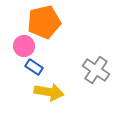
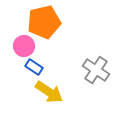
yellow arrow: rotated 24 degrees clockwise
